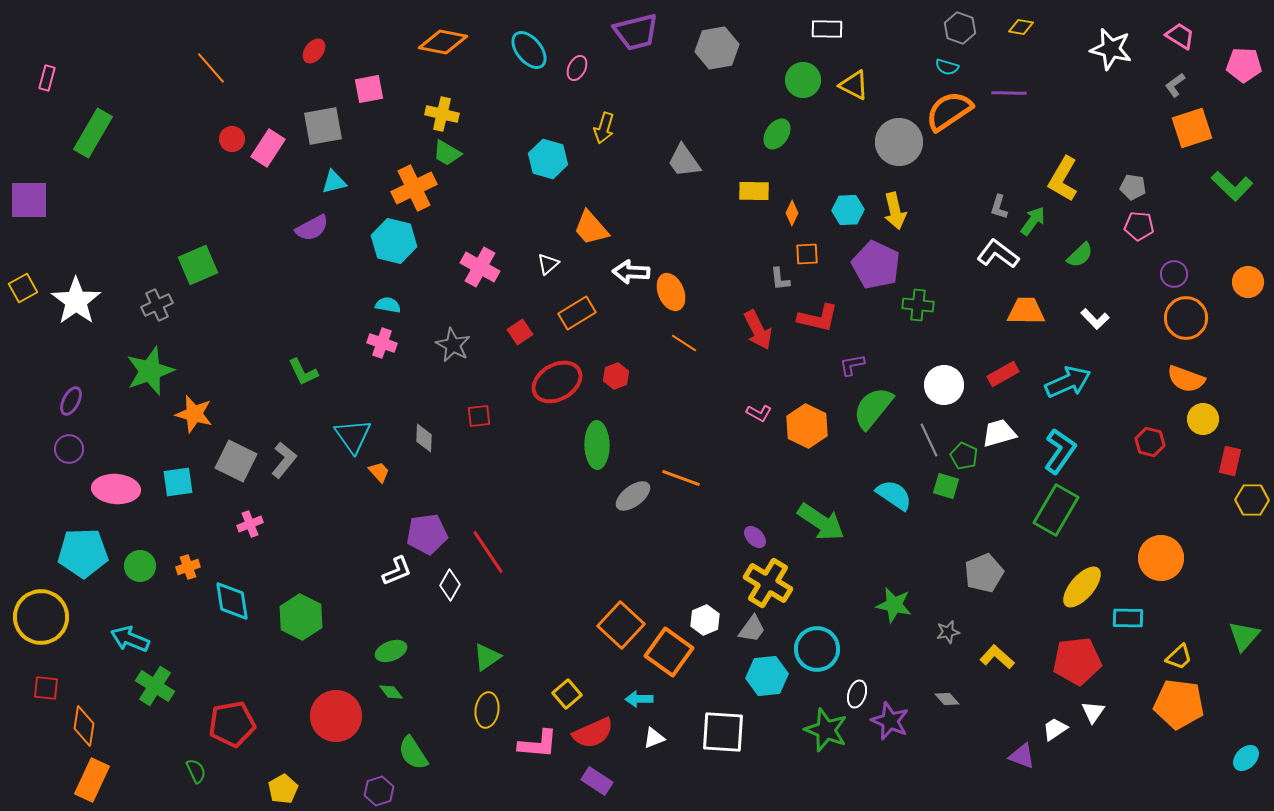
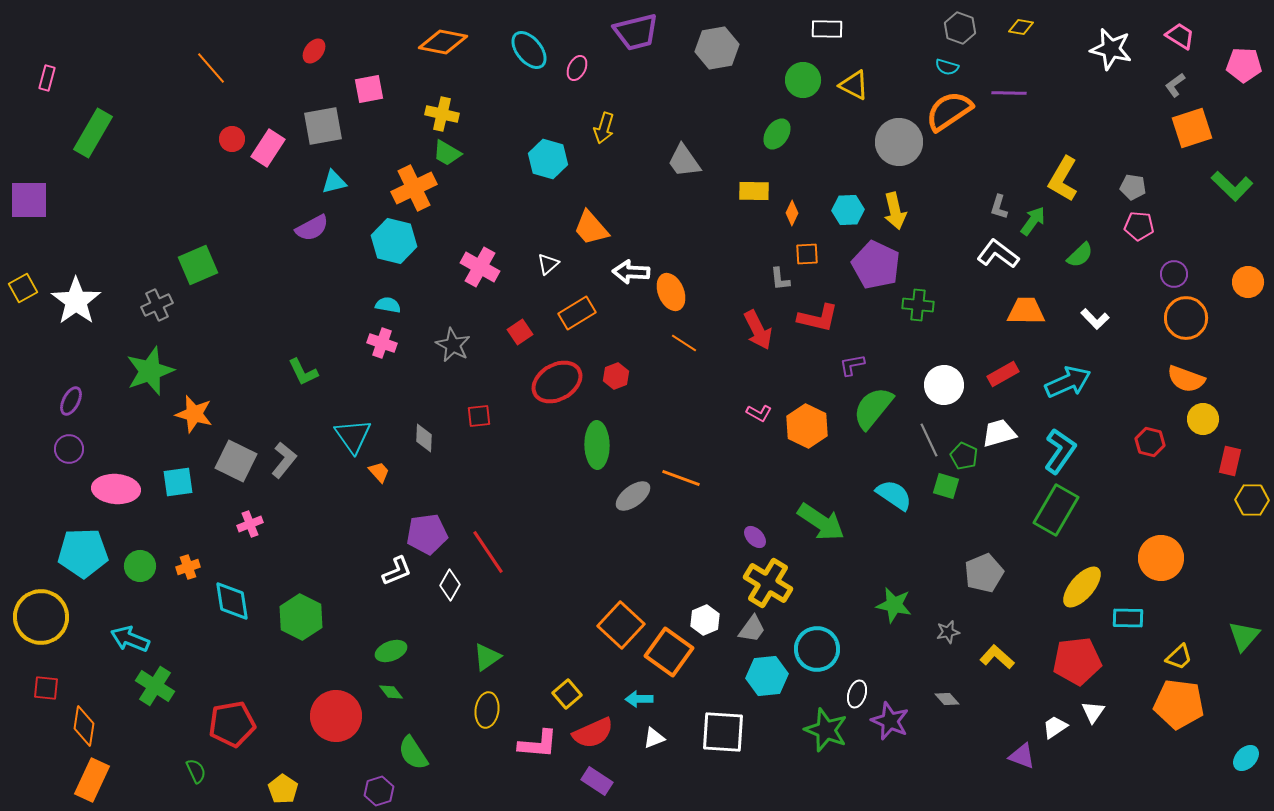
white trapezoid at (1055, 729): moved 2 px up
yellow pentagon at (283, 789): rotated 8 degrees counterclockwise
